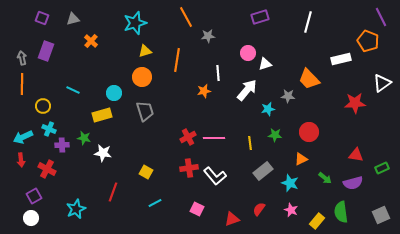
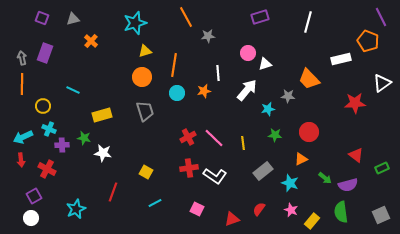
purple rectangle at (46, 51): moved 1 px left, 2 px down
orange line at (177, 60): moved 3 px left, 5 px down
cyan circle at (114, 93): moved 63 px right
pink line at (214, 138): rotated 45 degrees clockwise
yellow line at (250, 143): moved 7 px left
red triangle at (356, 155): rotated 28 degrees clockwise
white L-shape at (215, 176): rotated 15 degrees counterclockwise
purple semicircle at (353, 183): moved 5 px left, 2 px down
yellow rectangle at (317, 221): moved 5 px left
